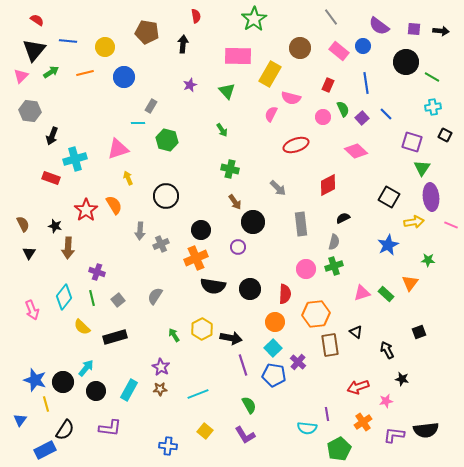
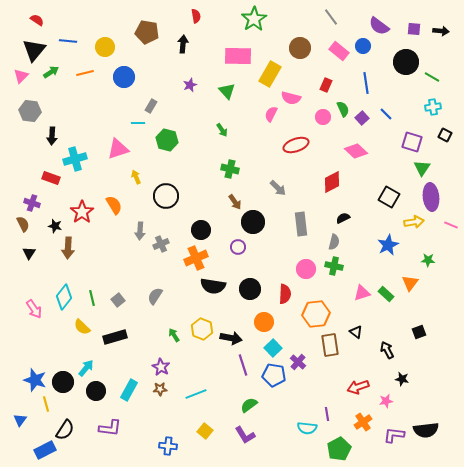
red rectangle at (328, 85): moved 2 px left
black arrow at (52, 136): rotated 18 degrees counterclockwise
yellow arrow at (128, 178): moved 8 px right, 1 px up
red diamond at (328, 185): moved 4 px right, 3 px up
red star at (86, 210): moved 4 px left, 2 px down
green cross at (334, 266): rotated 30 degrees clockwise
purple cross at (97, 272): moved 65 px left, 69 px up
pink arrow at (32, 310): moved 2 px right, 1 px up; rotated 12 degrees counterclockwise
orange circle at (275, 322): moved 11 px left
yellow hexagon at (202, 329): rotated 10 degrees counterclockwise
cyan line at (198, 394): moved 2 px left
green semicircle at (249, 405): rotated 96 degrees counterclockwise
